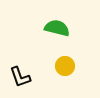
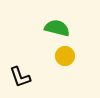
yellow circle: moved 10 px up
